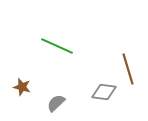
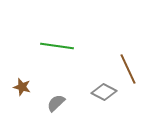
green line: rotated 16 degrees counterclockwise
brown line: rotated 8 degrees counterclockwise
gray diamond: rotated 20 degrees clockwise
